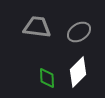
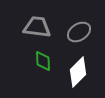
green diamond: moved 4 px left, 17 px up
